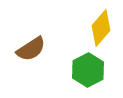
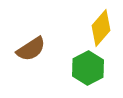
green hexagon: moved 2 px up
